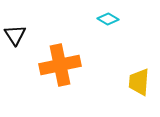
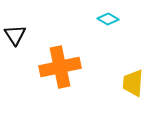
orange cross: moved 2 px down
yellow trapezoid: moved 6 px left, 1 px down
